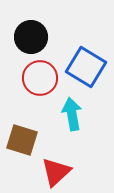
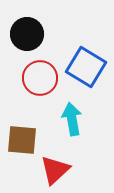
black circle: moved 4 px left, 3 px up
cyan arrow: moved 5 px down
brown square: rotated 12 degrees counterclockwise
red triangle: moved 1 px left, 2 px up
